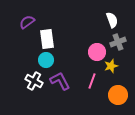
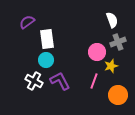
pink line: moved 2 px right
